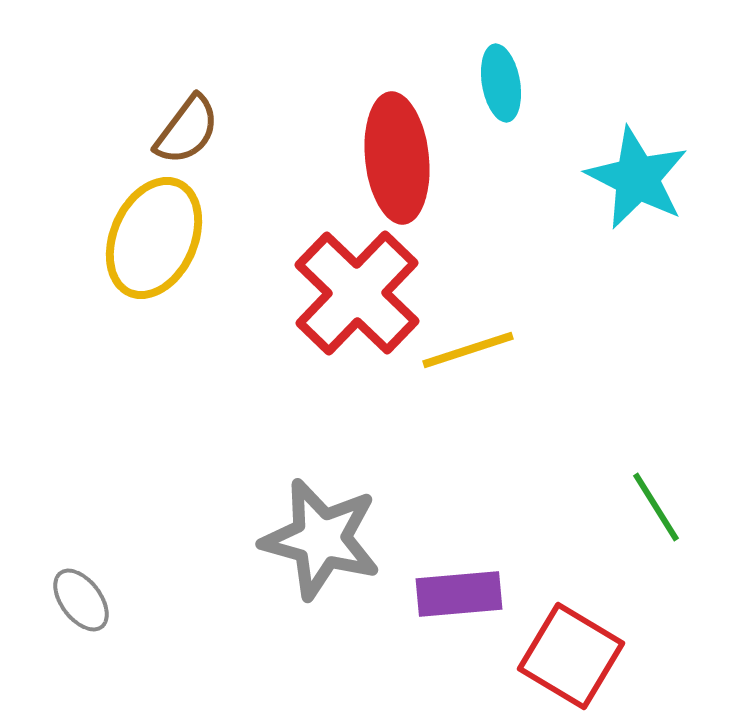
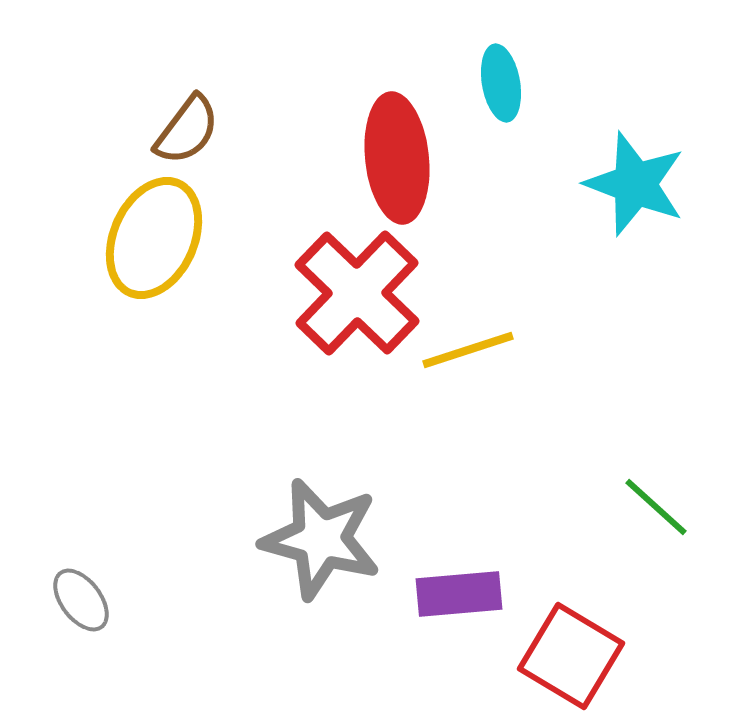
cyan star: moved 2 px left, 6 px down; rotated 6 degrees counterclockwise
green line: rotated 16 degrees counterclockwise
